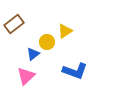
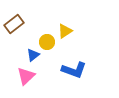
blue triangle: moved 1 px down
blue L-shape: moved 1 px left, 1 px up
